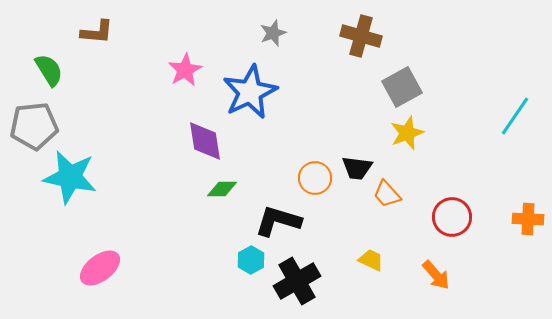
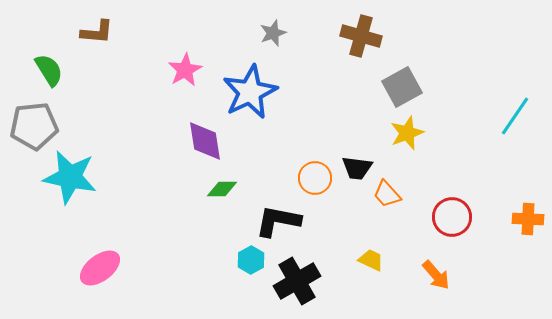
black L-shape: rotated 6 degrees counterclockwise
